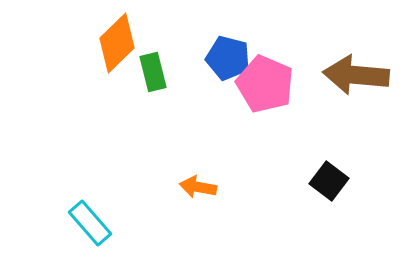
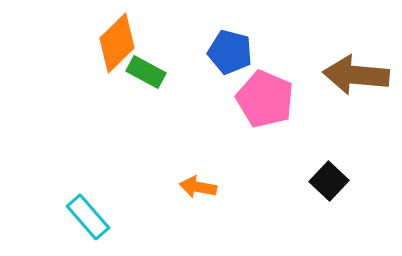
blue pentagon: moved 2 px right, 6 px up
green rectangle: moved 7 px left; rotated 48 degrees counterclockwise
pink pentagon: moved 15 px down
black square: rotated 6 degrees clockwise
cyan rectangle: moved 2 px left, 6 px up
